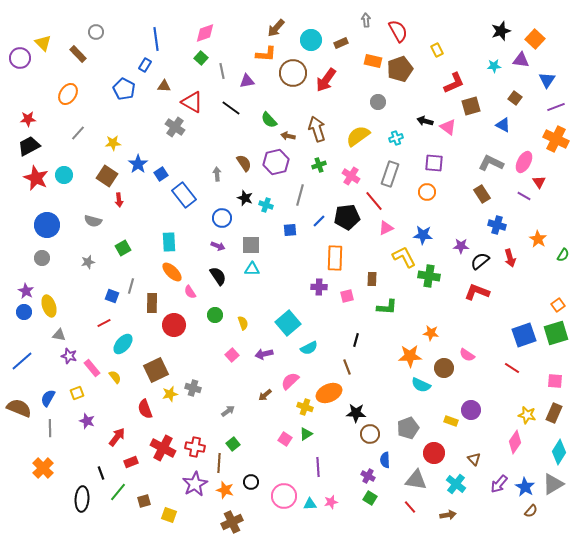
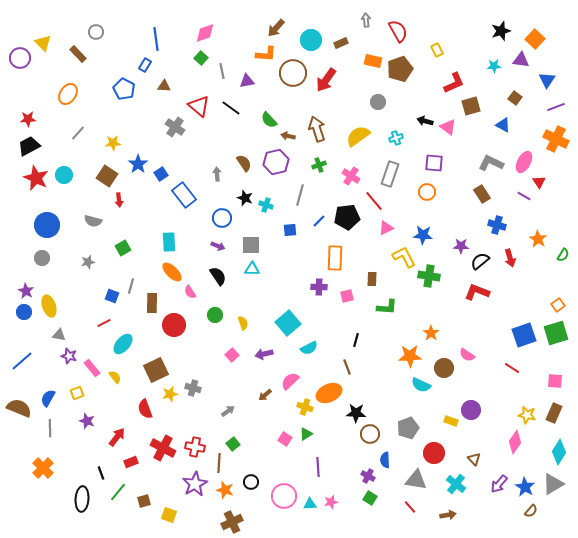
red triangle at (192, 102): moved 7 px right, 4 px down; rotated 10 degrees clockwise
orange star at (431, 333): rotated 28 degrees clockwise
